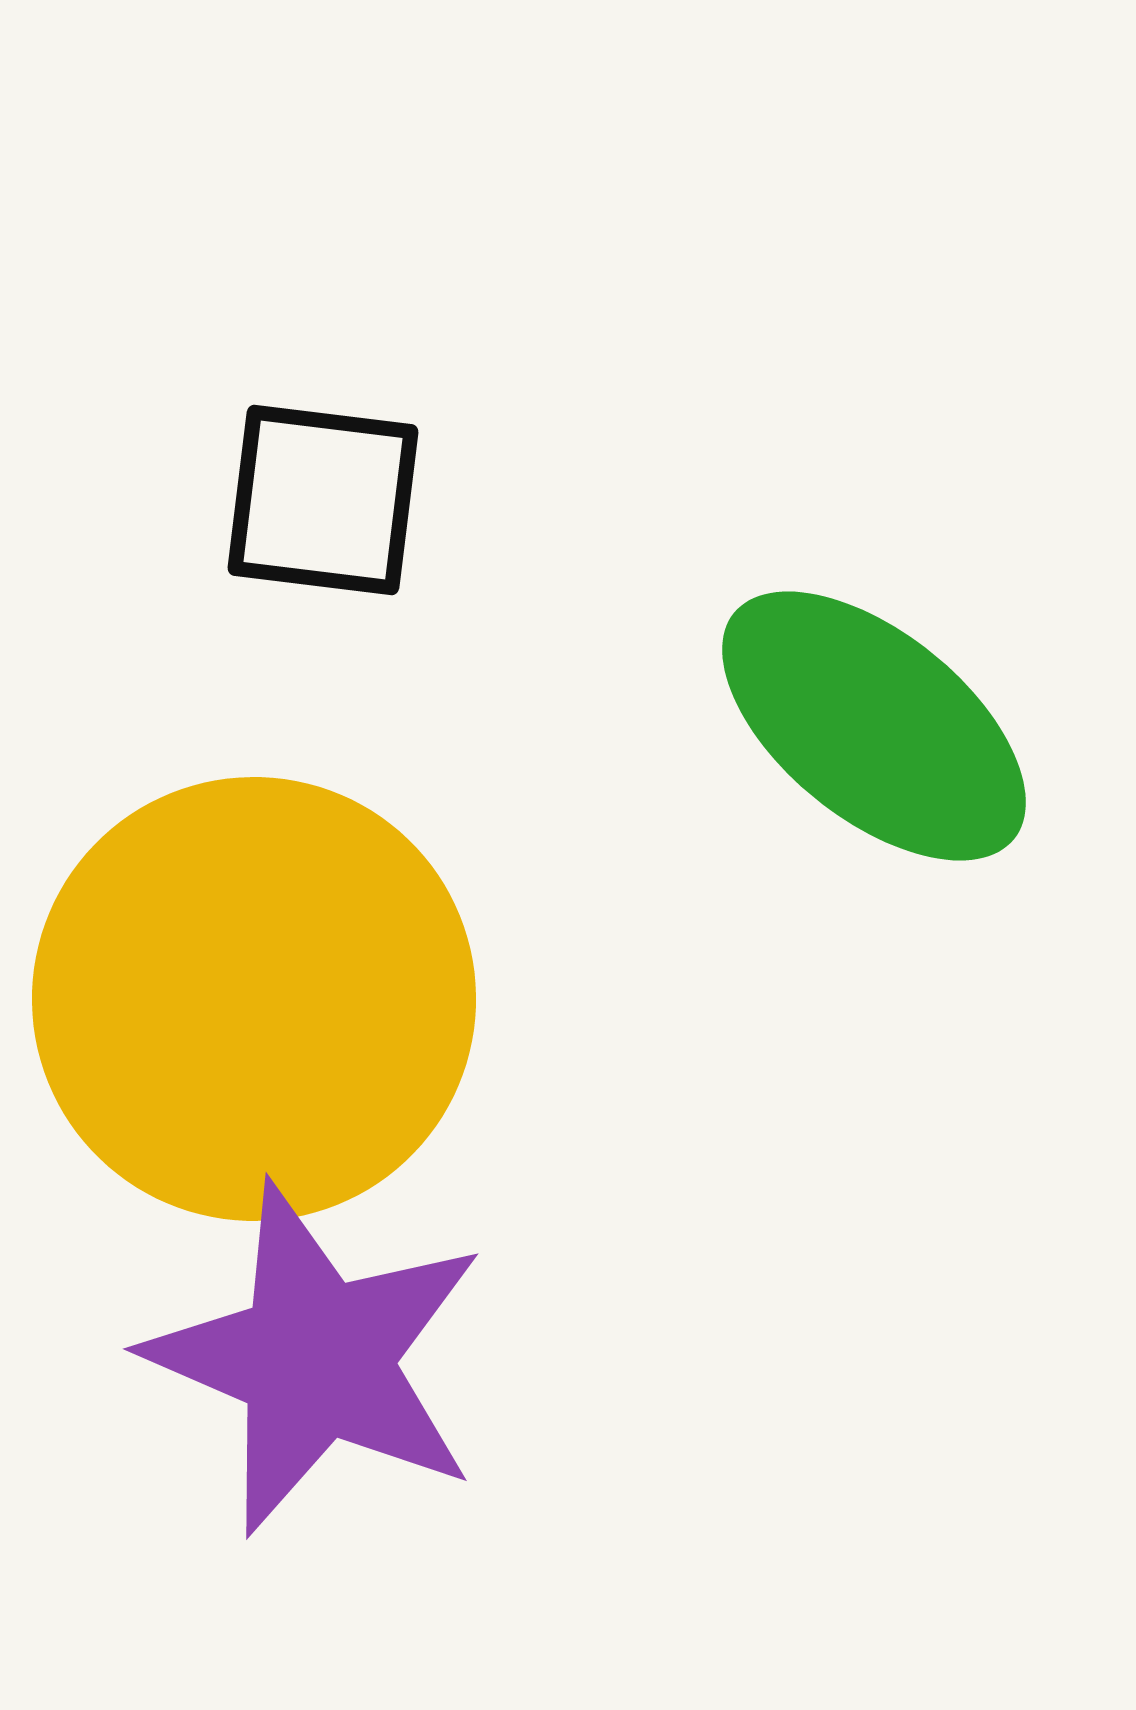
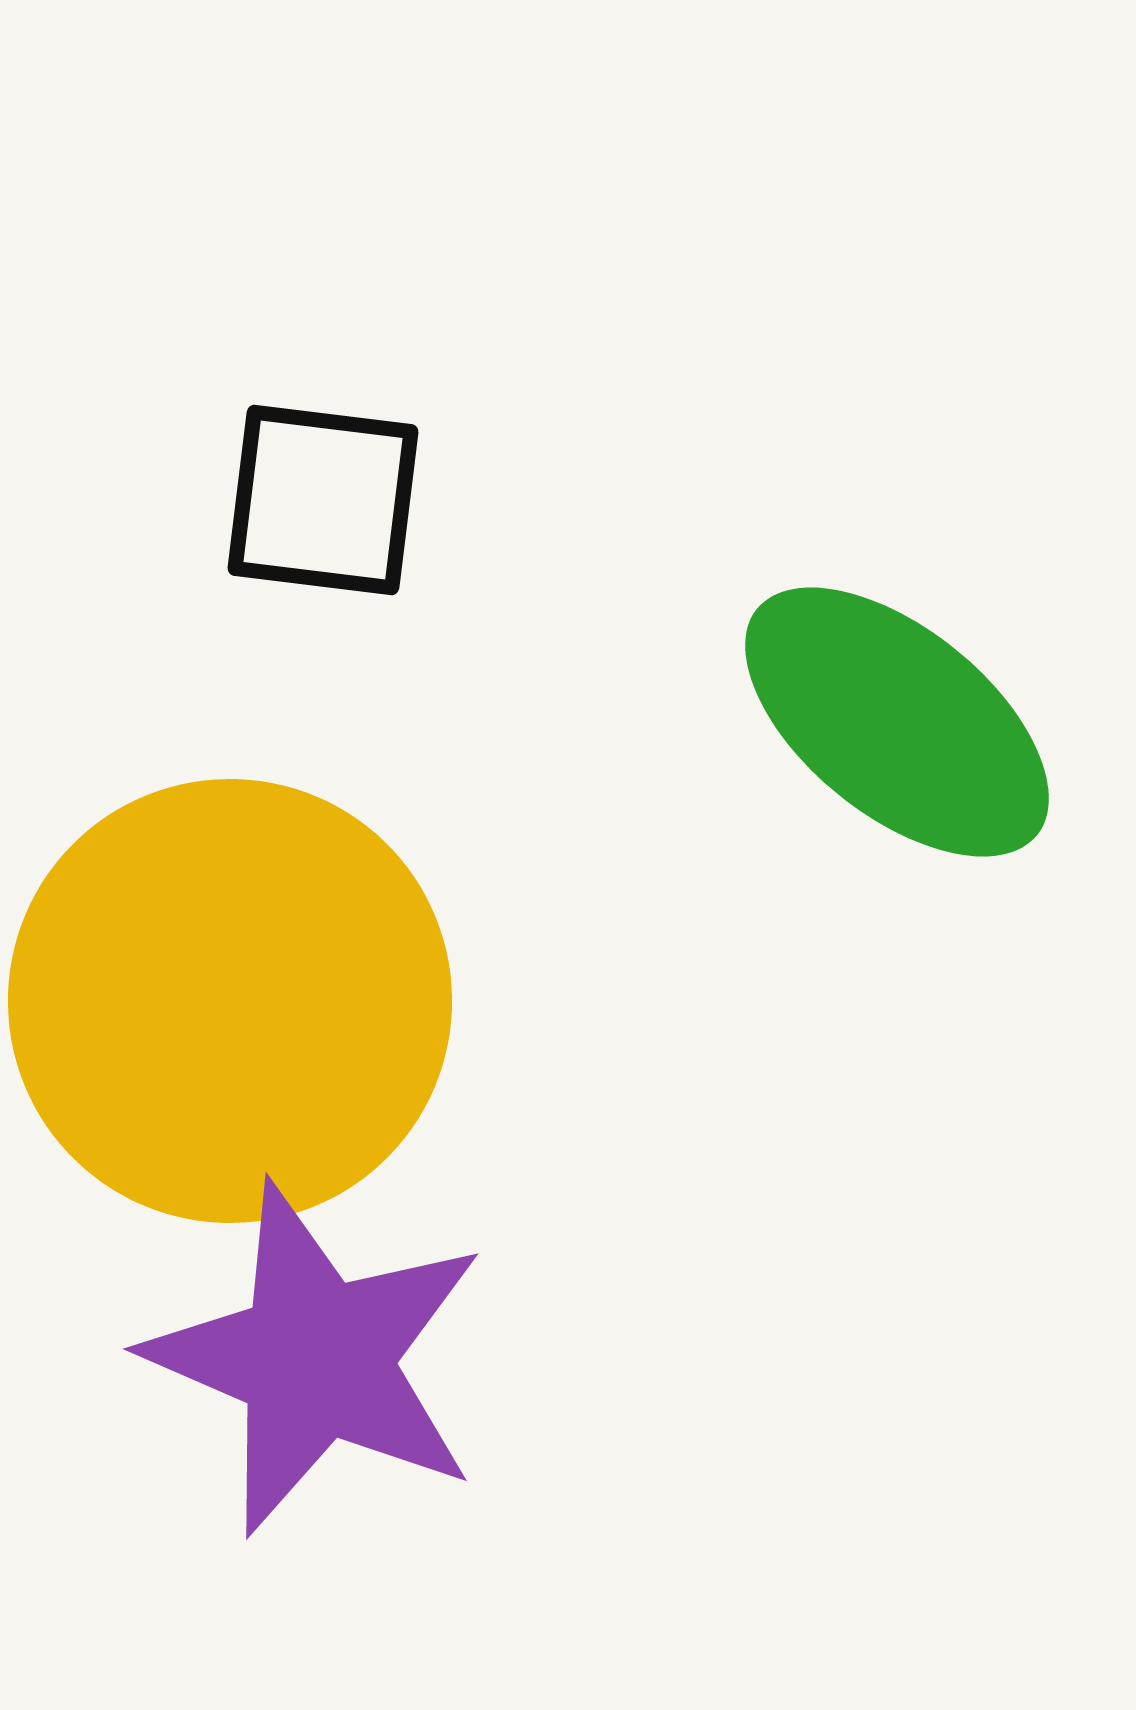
green ellipse: moved 23 px right, 4 px up
yellow circle: moved 24 px left, 2 px down
